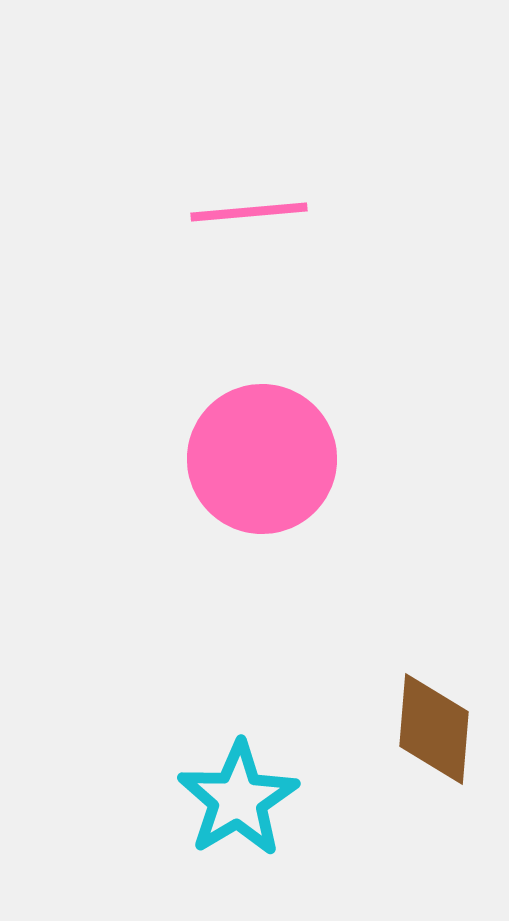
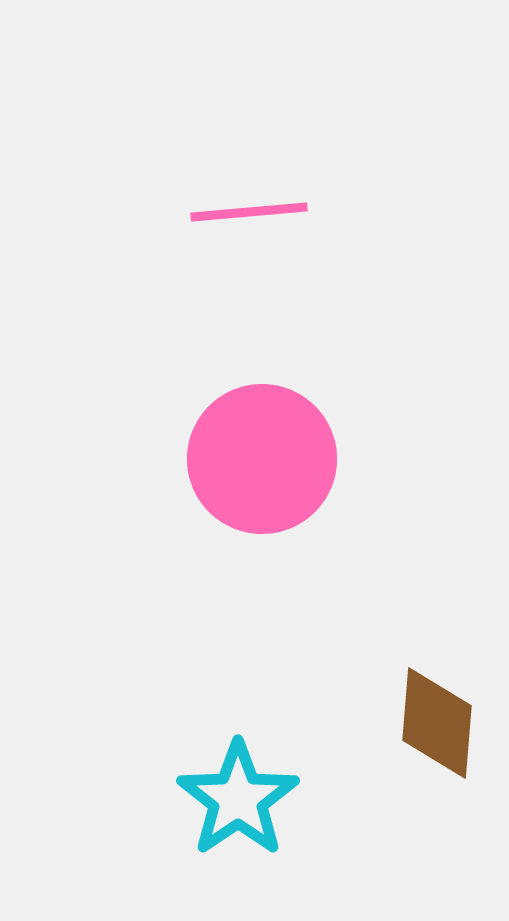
brown diamond: moved 3 px right, 6 px up
cyan star: rotated 3 degrees counterclockwise
